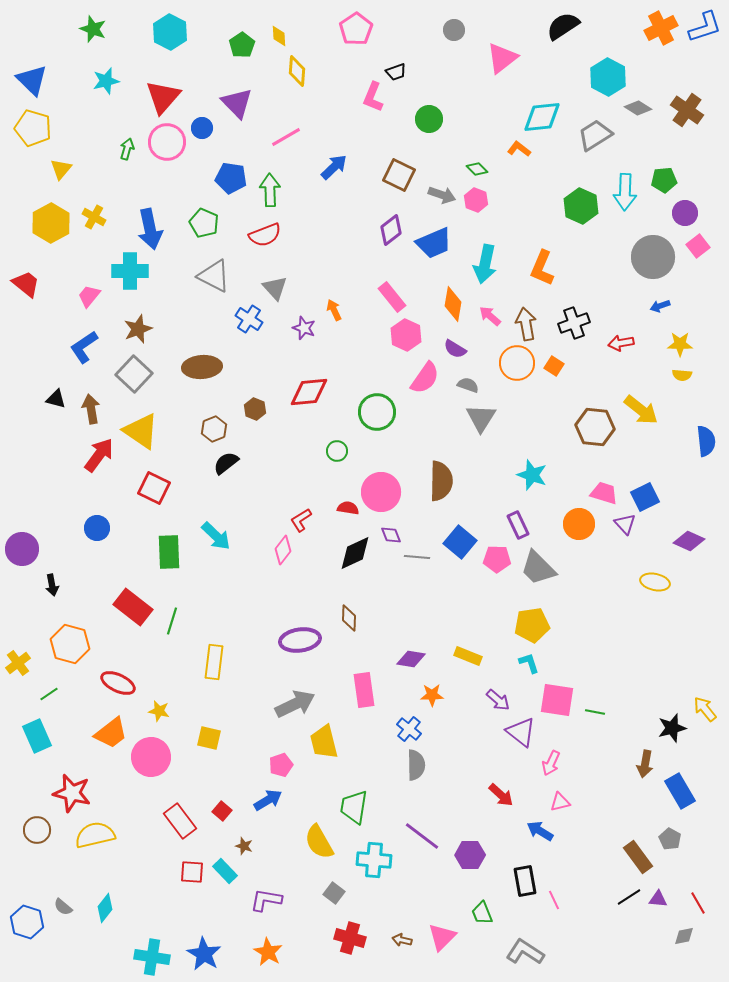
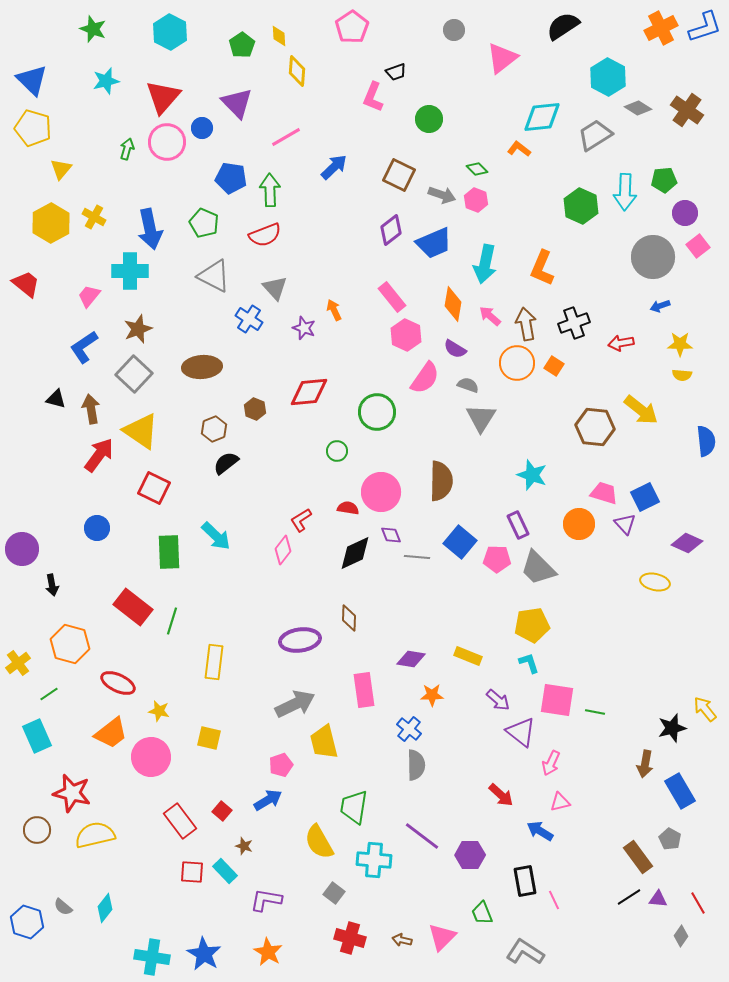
pink pentagon at (356, 29): moved 4 px left, 2 px up
purple diamond at (689, 541): moved 2 px left, 2 px down
gray diamond at (684, 936): moved 3 px left; rotated 45 degrees counterclockwise
